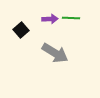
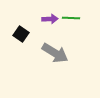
black square: moved 4 px down; rotated 14 degrees counterclockwise
